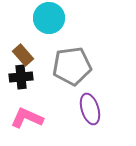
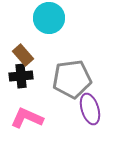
gray pentagon: moved 13 px down
black cross: moved 1 px up
